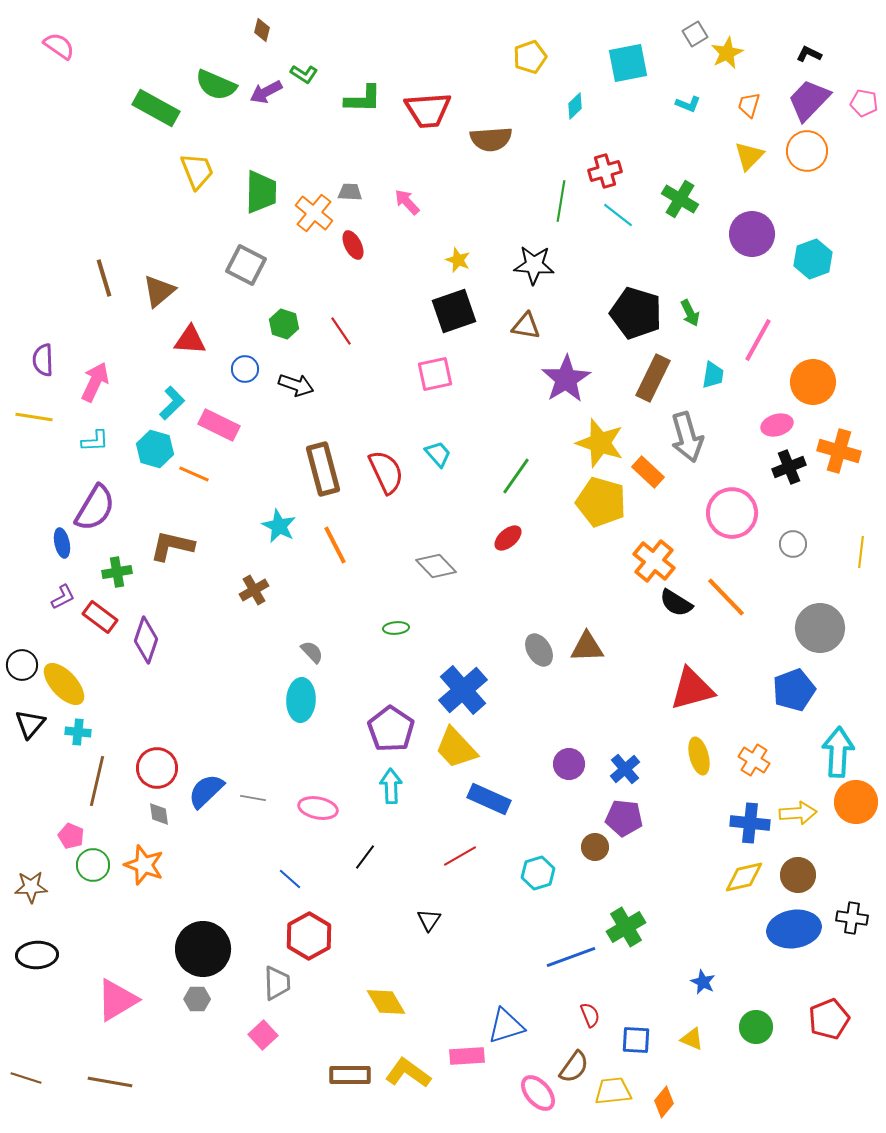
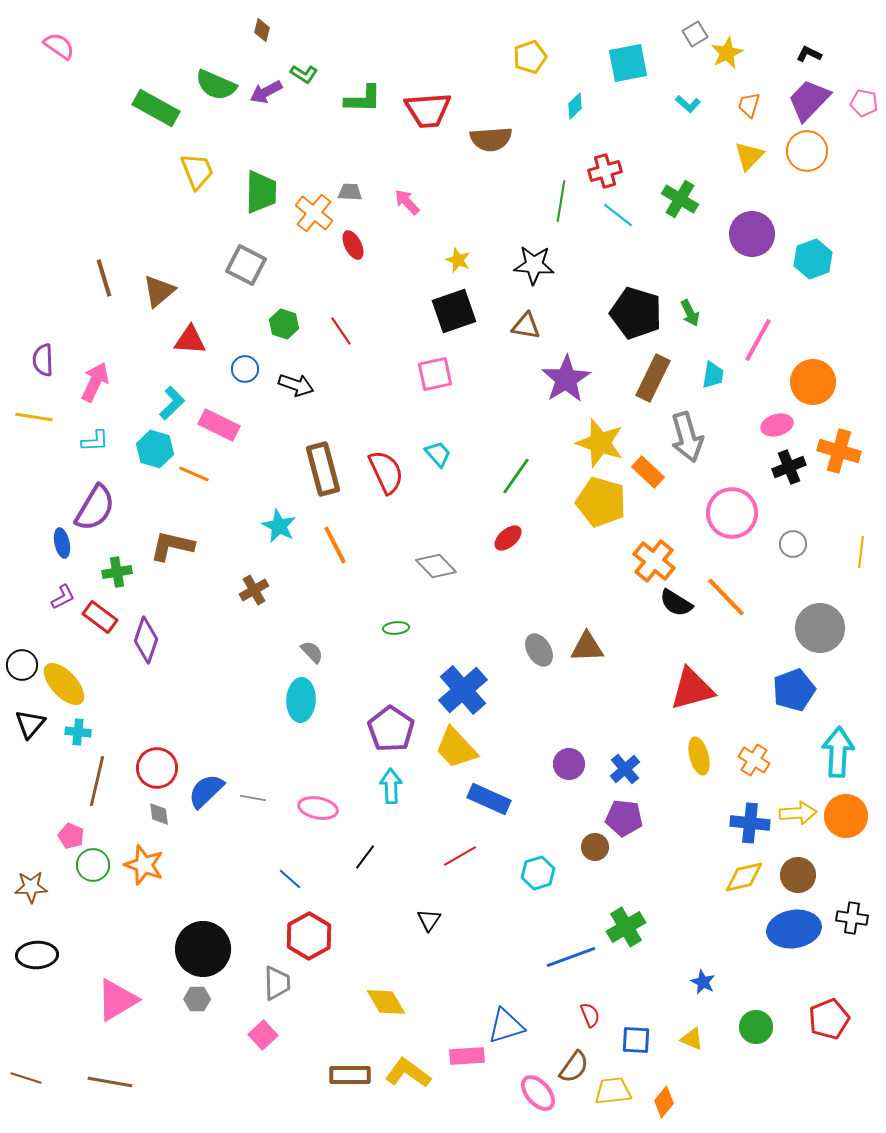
cyan L-shape at (688, 104): rotated 20 degrees clockwise
orange circle at (856, 802): moved 10 px left, 14 px down
